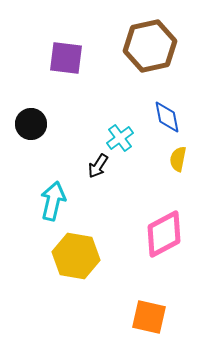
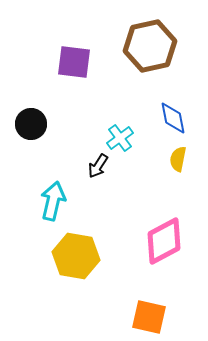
purple square: moved 8 px right, 4 px down
blue diamond: moved 6 px right, 1 px down
pink diamond: moved 7 px down
